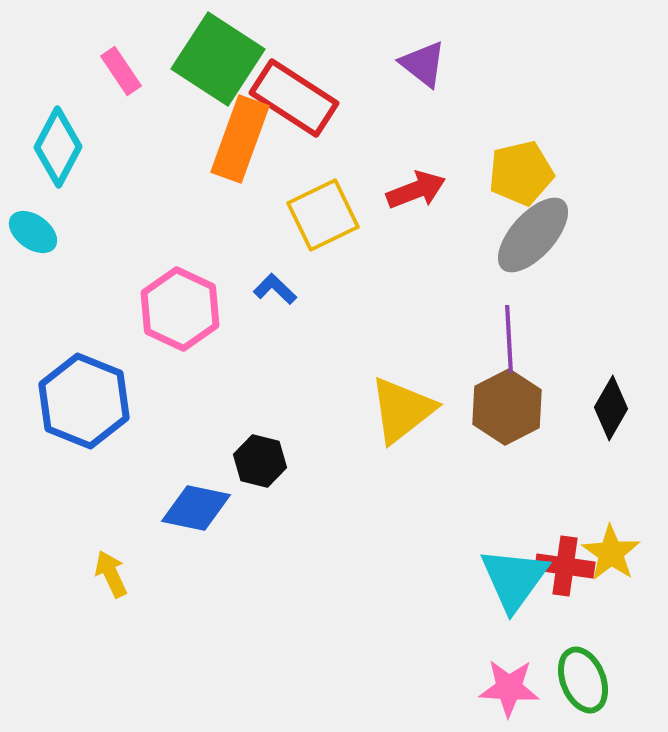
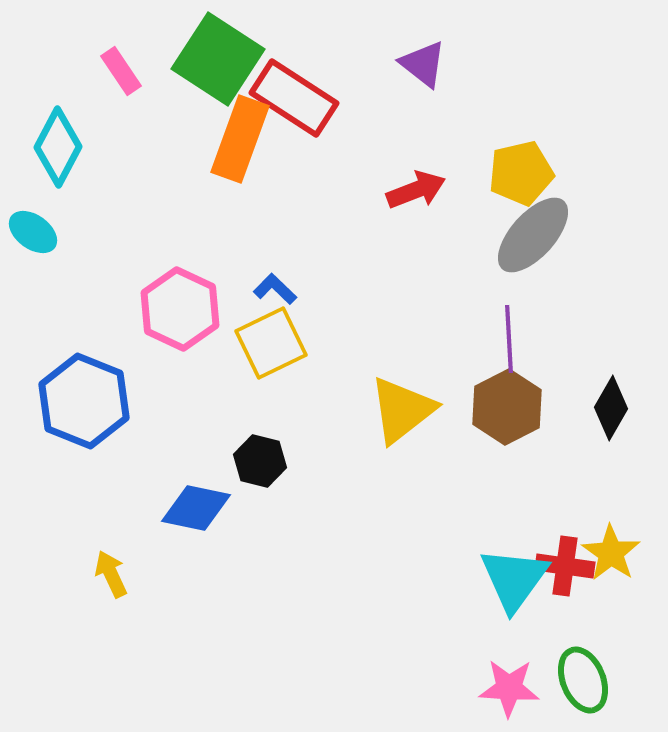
yellow square: moved 52 px left, 128 px down
